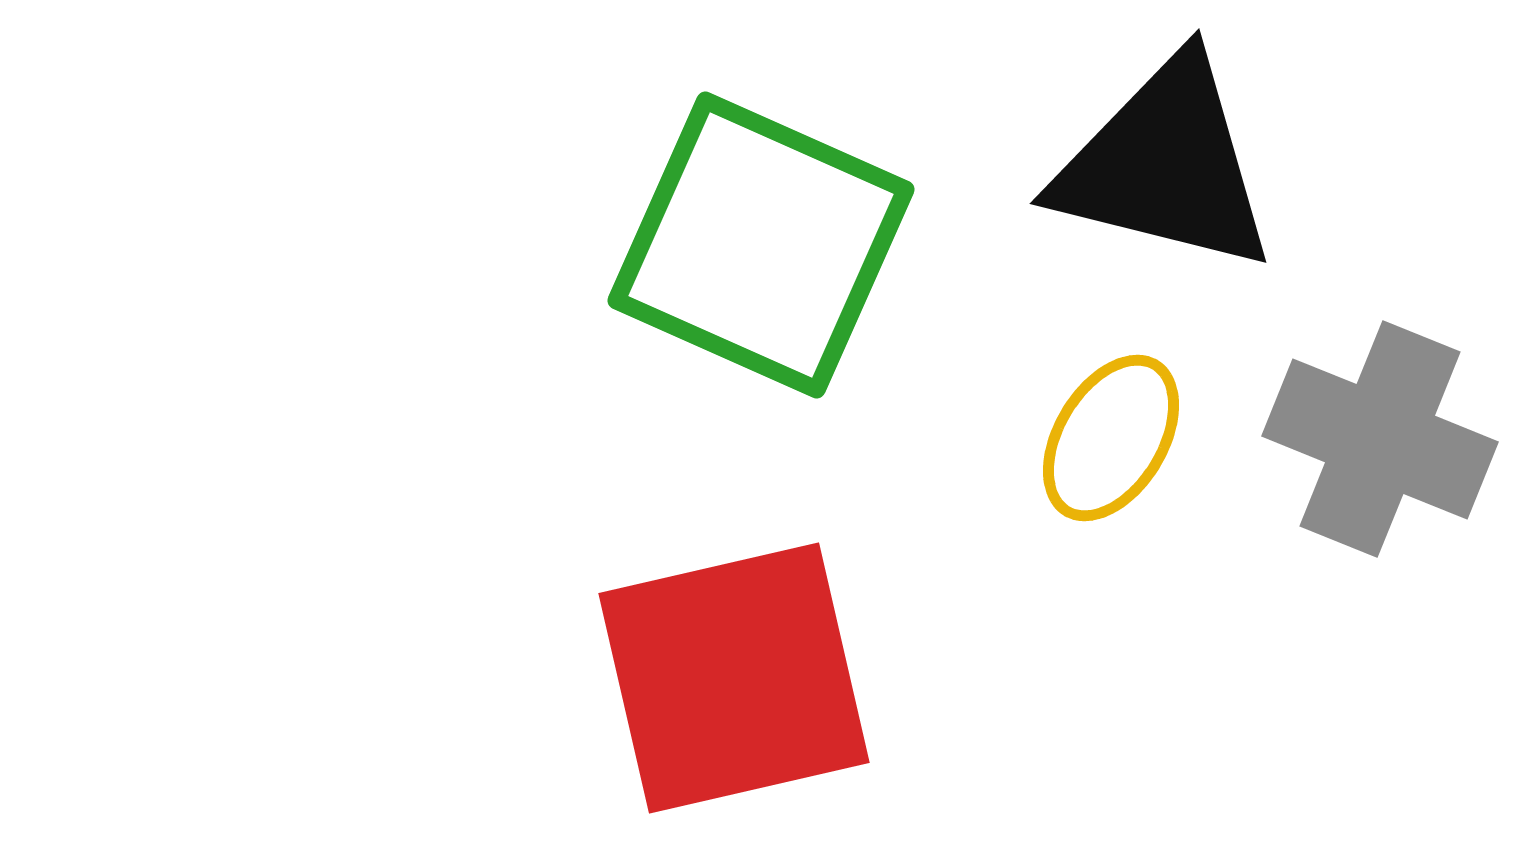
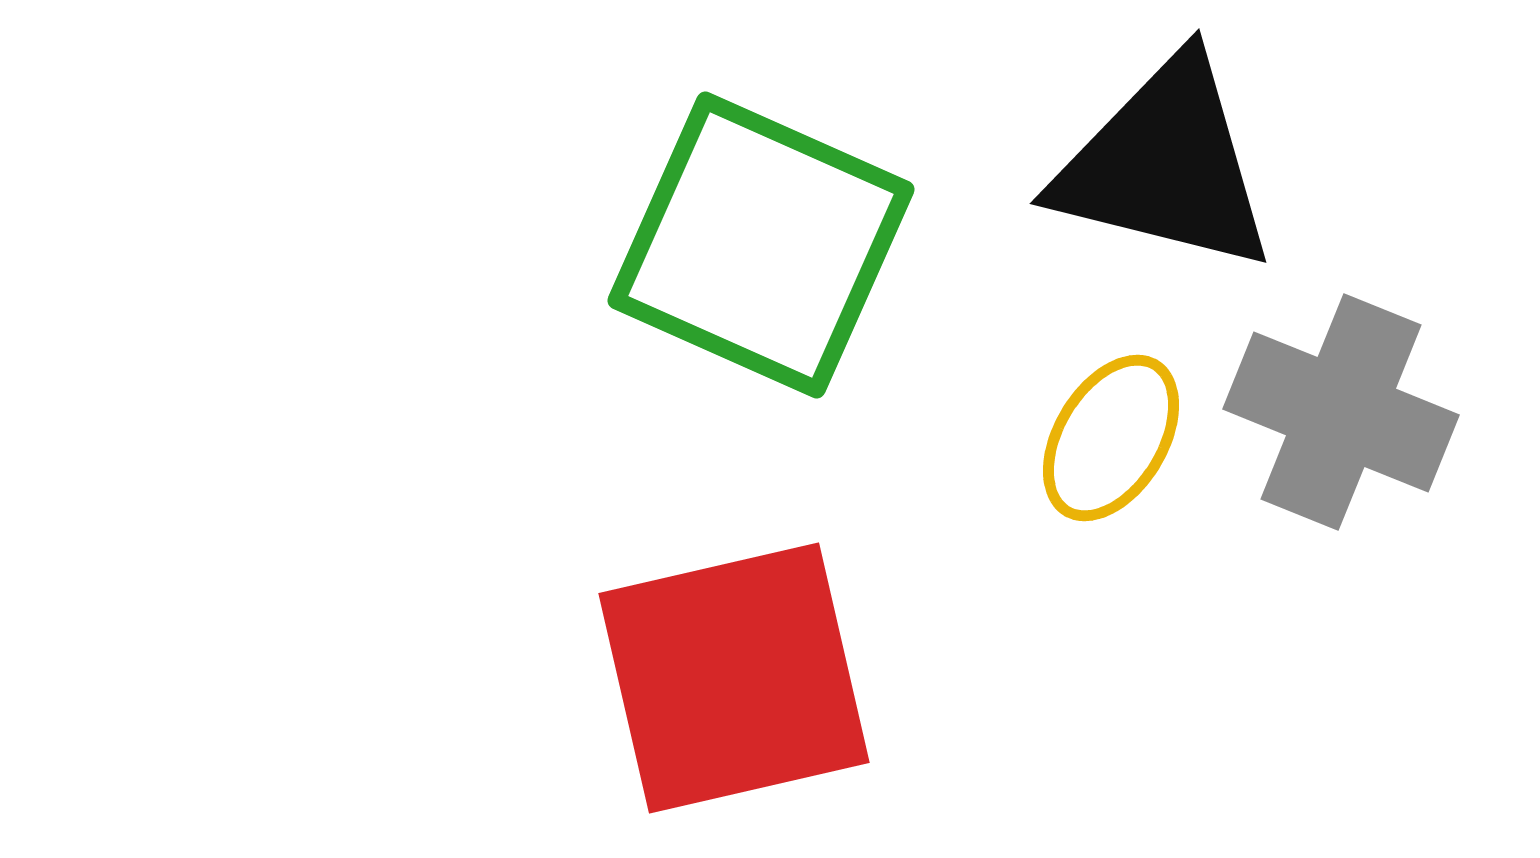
gray cross: moved 39 px left, 27 px up
